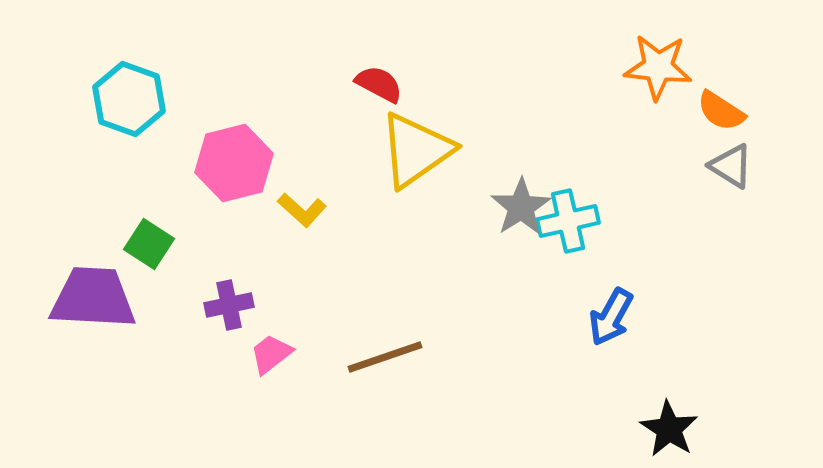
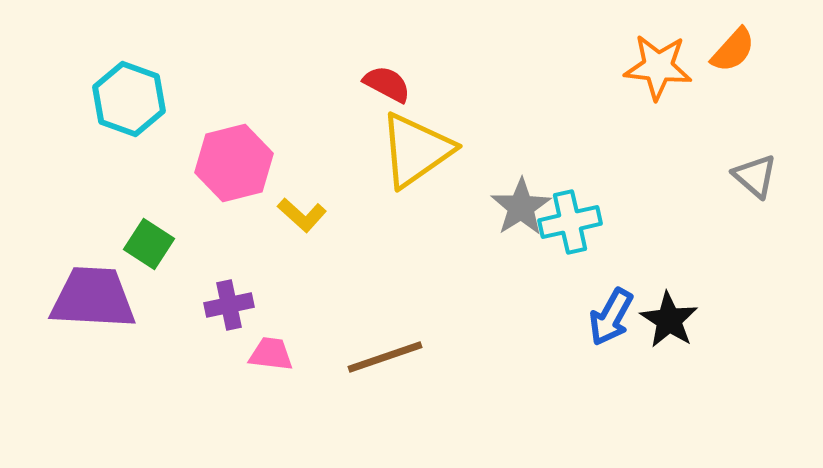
red semicircle: moved 8 px right
orange semicircle: moved 12 px right, 61 px up; rotated 81 degrees counterclockwise
gray triangle: moved 24 px right, 10 px down; rotated 9 degrees clockwise
yellow L-shape: moved 5 px down
cyan cross: moved 2 px right, 1 px down
pink trapezoid: rotated 45 degrees clockwise
black star: moved 109 px up
